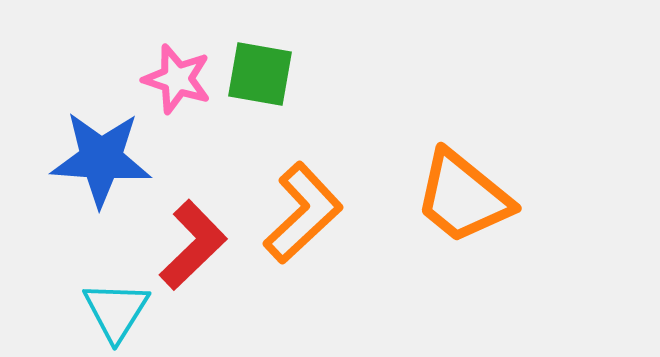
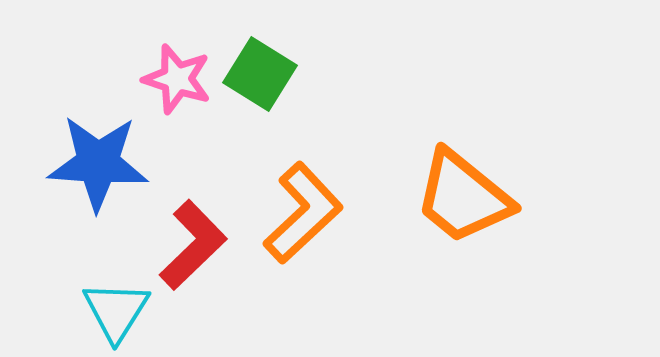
green square: rotated 22 degrees clockwise
blue star: moved 3 px left, 4 px down
